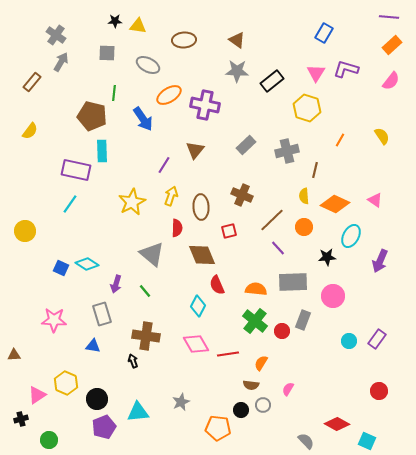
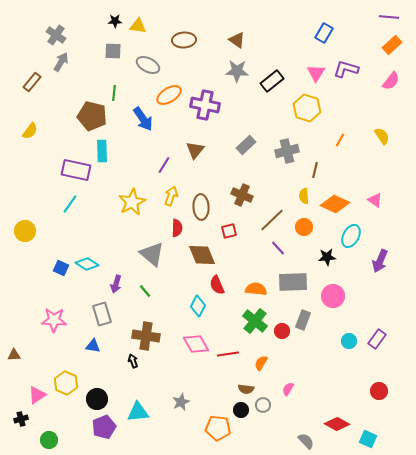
gray square at (107, 53): moved 6 px right, 2 px up
brown semicircle at (251, 385): moved 5 px left, 4 px down
cyan square at (367, 441): moved 1 px right, 2 px up
